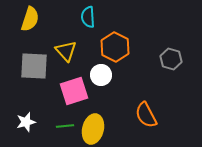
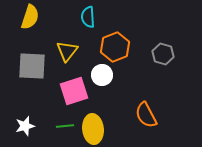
yellow semicircle: moved 2 px up
orange hexagon: rotated 12 degrees clockwise
yellow triangle: moved 1 px right; rotated 20 degrees clockwise
gray hexagon: moved 8 px left, 5 px up
gray square: moved 2 px left
white circle: moved 1 px right
white star: moved 1 px left, 4 px down
yellow ellipse: rotated 20 degrees counterclockwise
